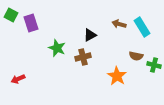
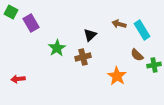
green square: moved 3 px up
purple rectangle: rotated 12 degrees counterclockwise
cyan rectangle: moved 3 px down
black triangle: rotated 16 degrees counterclockwise
green star: rotated 18 degrees clockwise
brown semicircle: moved 1 px right, 1 px up; rotated 32 degrees clockwise
green cross: rotated 24 degrees counterclockwise
red arrow: rotated 16 degrees clockwise
